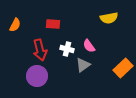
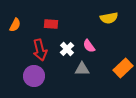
red rectangle: moved 2 px left
white cross: rotated 32 degrees clockwise
gray triangle: moved 1 px left, 4 px down; rotated 35 degrees clockwise
purple circle: moved 3 px left
